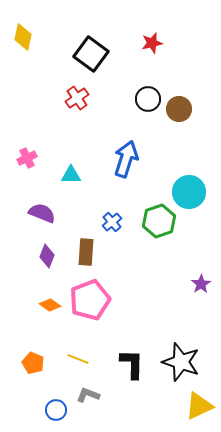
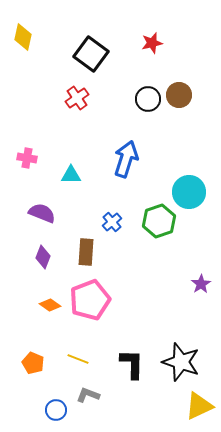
brown circle: moved 14 px up
pink cross: rotated 36 degrees clockwise
purple diamond: moved 4 px left, 1 px down
